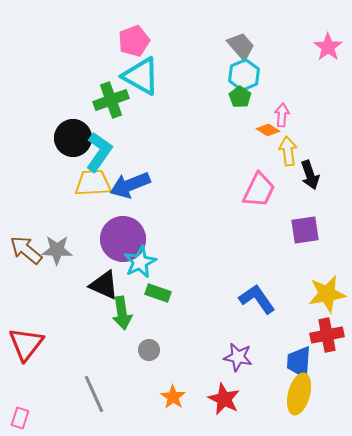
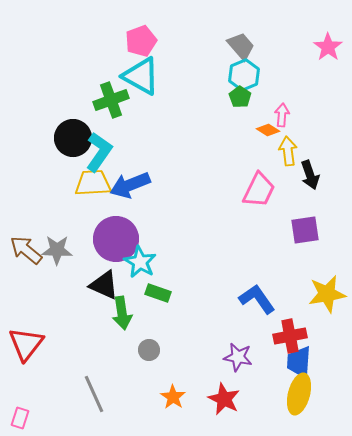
pink pentagon: moved 7 px right
purple circle: moved 7 px left
cyan star: rotated 16 degrees counterclockwise
red cross: moved 37 px left, 1 px down
